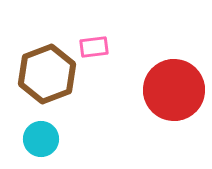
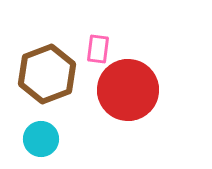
pink rectangle: moved 4 px right, 2 px down; rotated 76 degrees counterclockwise
red circle: moved 46 px left
